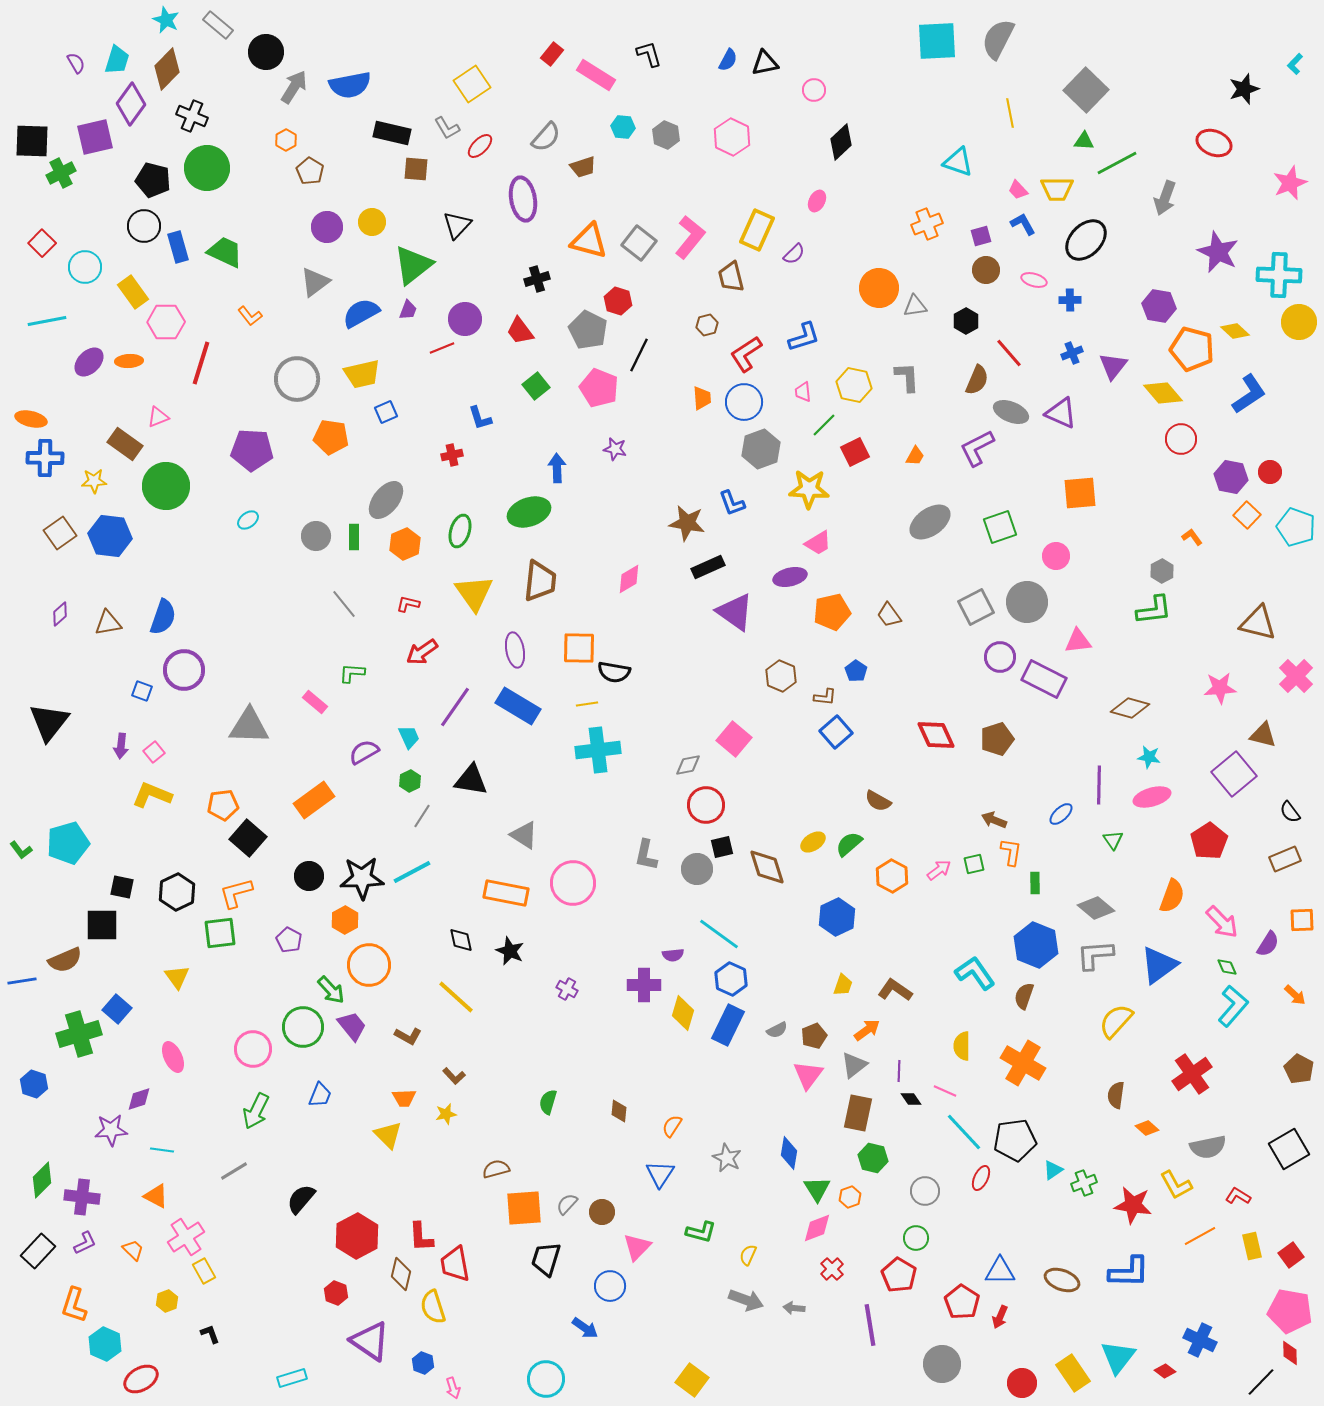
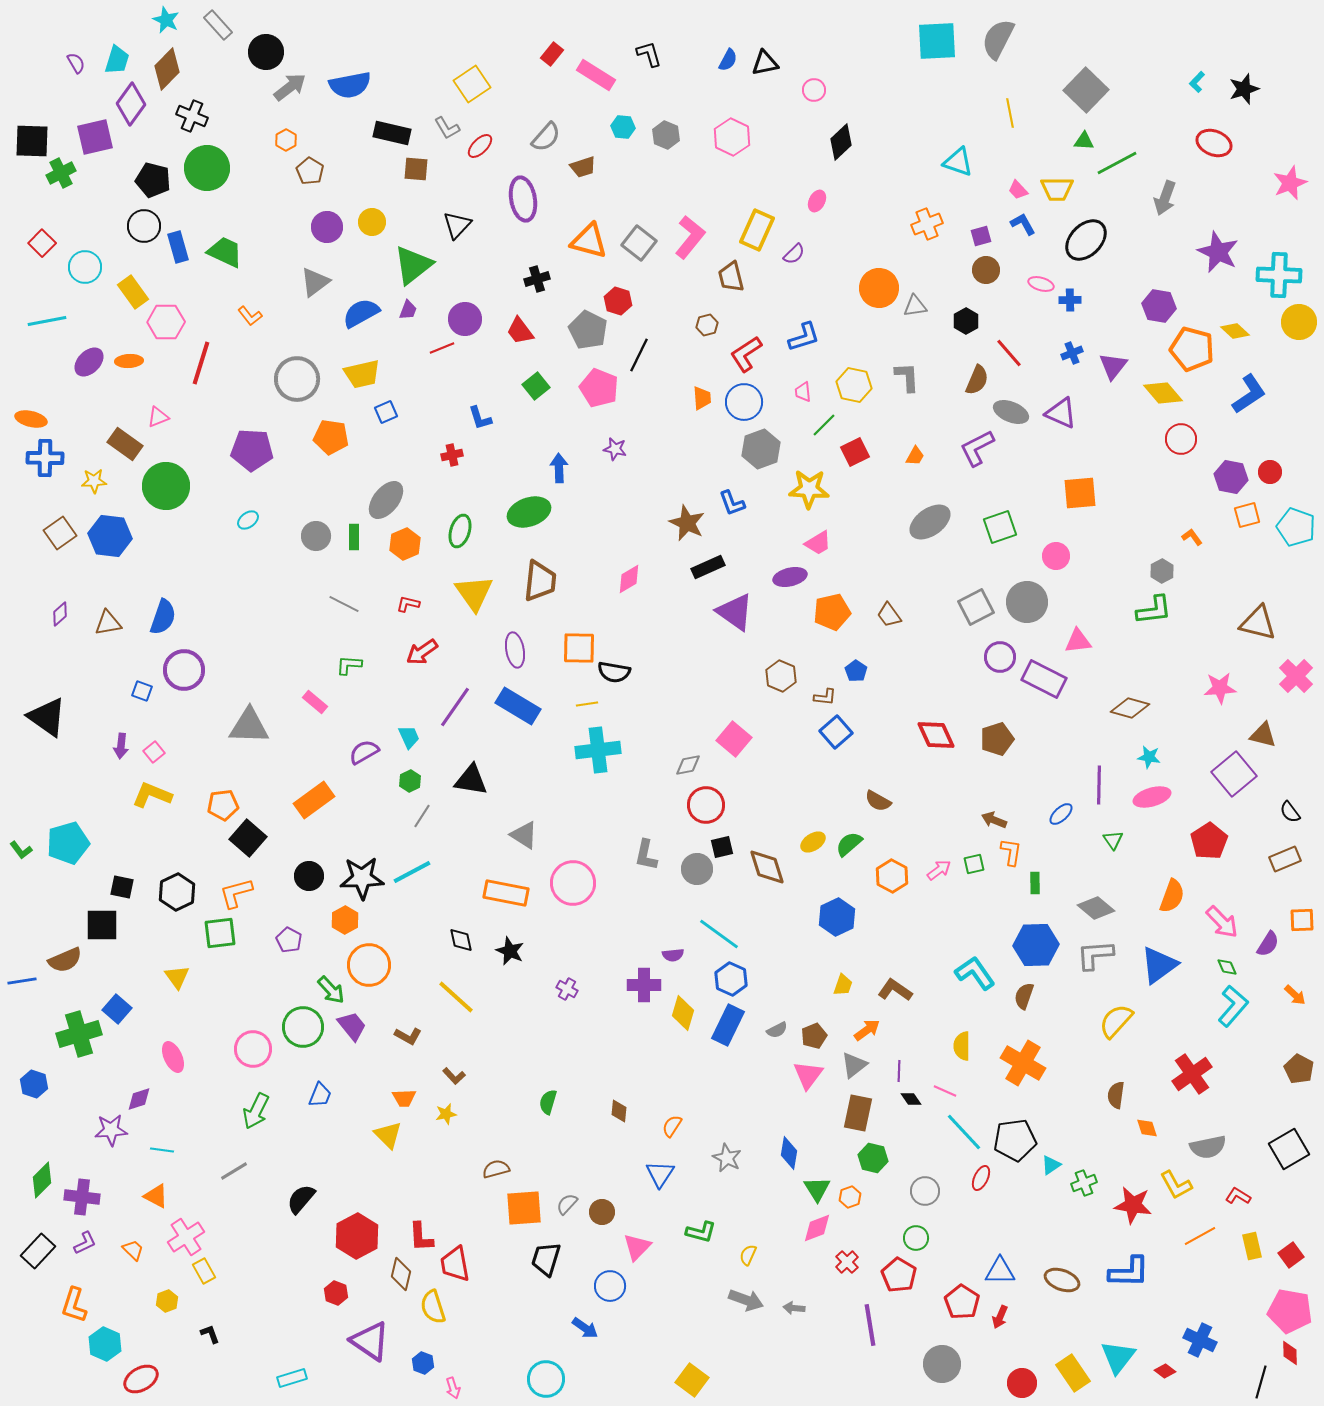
gray rectangle at (218, 25): rotated 8 degrees clockwise
cyan L-shape at (1295, 64): moved 98 px left, 18 px down
gray arrow at (294, 87): moved 4 px left; rotated 20 degrees clockwise
pink ellipse at (1034, 280): moved 7 px right, 4 px down
blue arrow at (557, 468): moved 2 px right
orange square at (1247, 515): rotated 32 degrees clockwise
brown star at (687, 523): rotated 15 degrees clockwise
gray line at (344, 604): rotated 24 degrees counterclockwise
green L-shape at (352, 673): moved 3 px left, 8 px up
black triangle at (49, 722): moved 2 px left, 5 px up; rotated 33 degrees counterclockwise
blue hexagon at (1036, 945): rotated 24 degrees counterclockwise
orange diamond at (1147, 1128): rotated 30 degrees clockwise
cyan triangle at (1053, 1170): moved 2 px left, 5 px up
red cross at (832, 1269): moved 15 px right, 7 px up
black line at (1261, 1382): rotated 28 degrees counterclockwise
